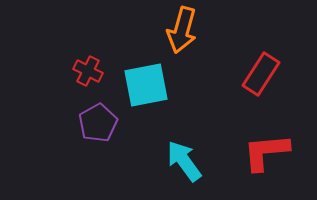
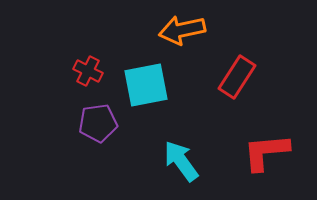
orange arrow: rotated 63 degrees clockwise
red rectangle: moved 24 px left, 3 px down
purple pentagon: rotated 21 degrees clockwise
cyan arrow: moved 3 px left
